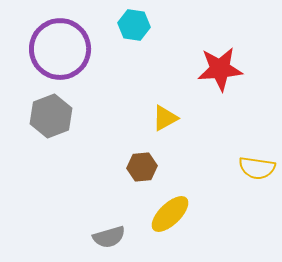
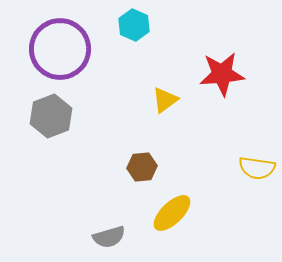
cyan hexagon: rotated 16 degrees clockwise
red star: moved 2 px right, 5 px down
yellow triangle: moved 18 px up; rotated 8 degrees counterclockwise
yellow ellipse: moved 2 px right, 1 px up
